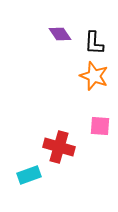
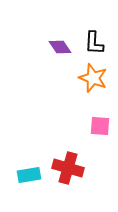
purple diamond: moved 13 px down
orange star: moved 1 px left, 2 px down
red cross: moved 9 px right, 21 px down
cyan rectangle: rotated 10 degrees clockwise
